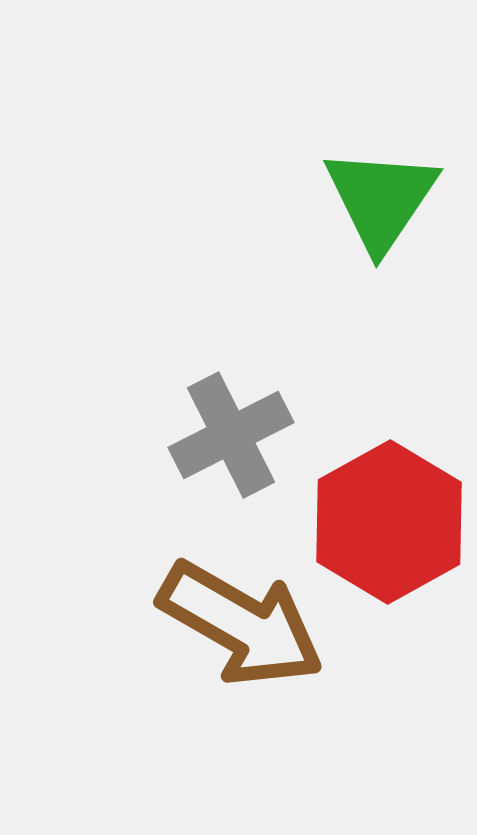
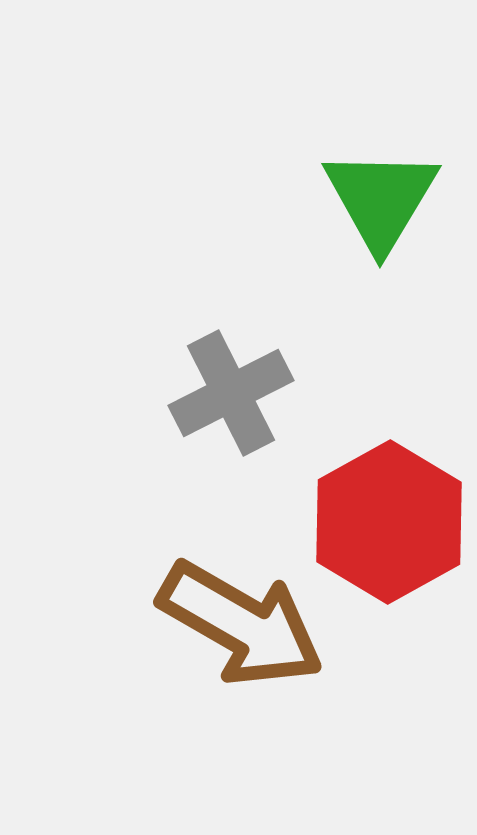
green triangle: rotated 3 degrees counterclockwise
gray cross: moved 42 px up
